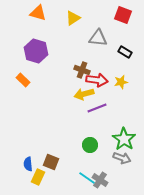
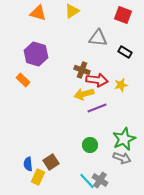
yellow triangle: moved 1 px left, 7 px up
purple hexagon: moved 3 px down
yellow star: moved 3 px down
green star: rotated 15 degrees clockwise
brown square: rotated 35 degrees clockwise
cyan line: moved 3 px down; rotated 12 degrees clockwise
